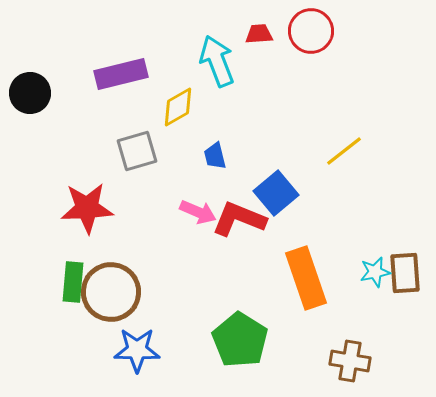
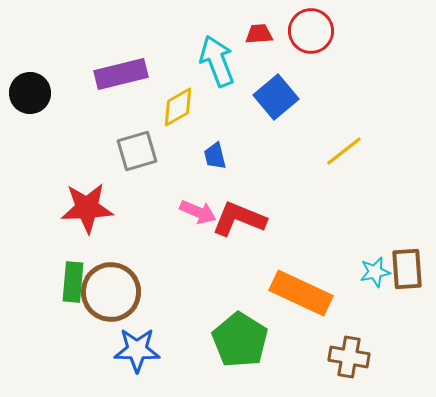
blue square: moved 96 px up
brown rectangle: moved 2 px right, 4 px up
orange rectangle: moved 5 px left, 15 px down; rotated 46 degrees counterclockwise
brown cross: moved 1 px left, 4 px up
